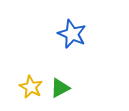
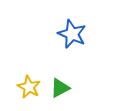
yellow star: moved 2 px left
